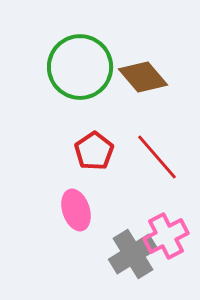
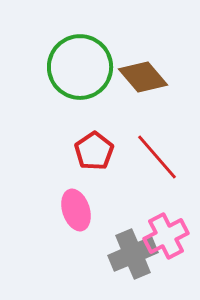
gray cross: rotated 9 degrees clockwise
